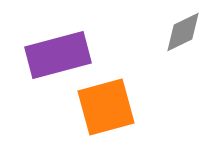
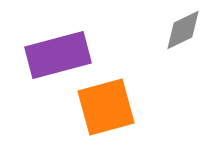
gray diamond: moved 2 px up
